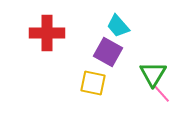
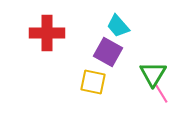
yellow square: moved 1 px up
pink line: rotated 10 degrees clockwise
